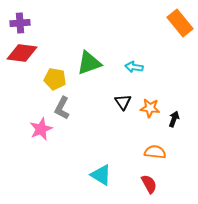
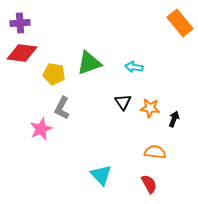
yellow pentagon: moved 1 px left, 5 px up
cyan triangle: rotated 15 degrees clockwise
